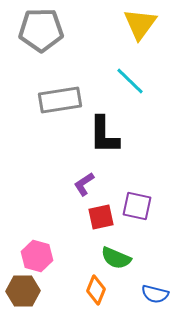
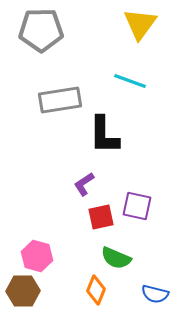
cyan line: rotated 24 degrees counterclockwise
